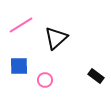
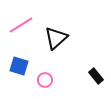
blue square: rotated 18 degrees clockwise
black rectangle: rotated 14 degrees clockwise
